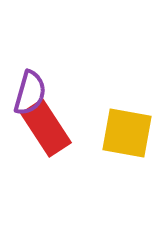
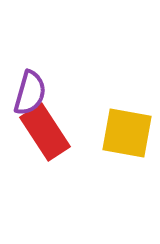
red rectangle: moved 1 px left, 4 px down
